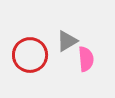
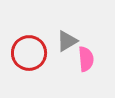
red circle: moved 1 px left, 2 px up
